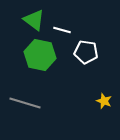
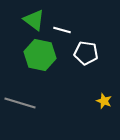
white pentagon: moved 1 px down
gray line: moved 5 px left
